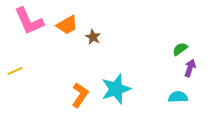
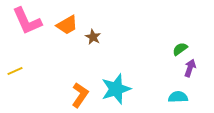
pink L-shape: moved 2 px left
